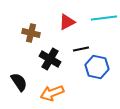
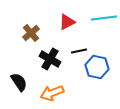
brown cross: rotated 36 degrees clockwise
black line: moved 2 px left, 2 px down
